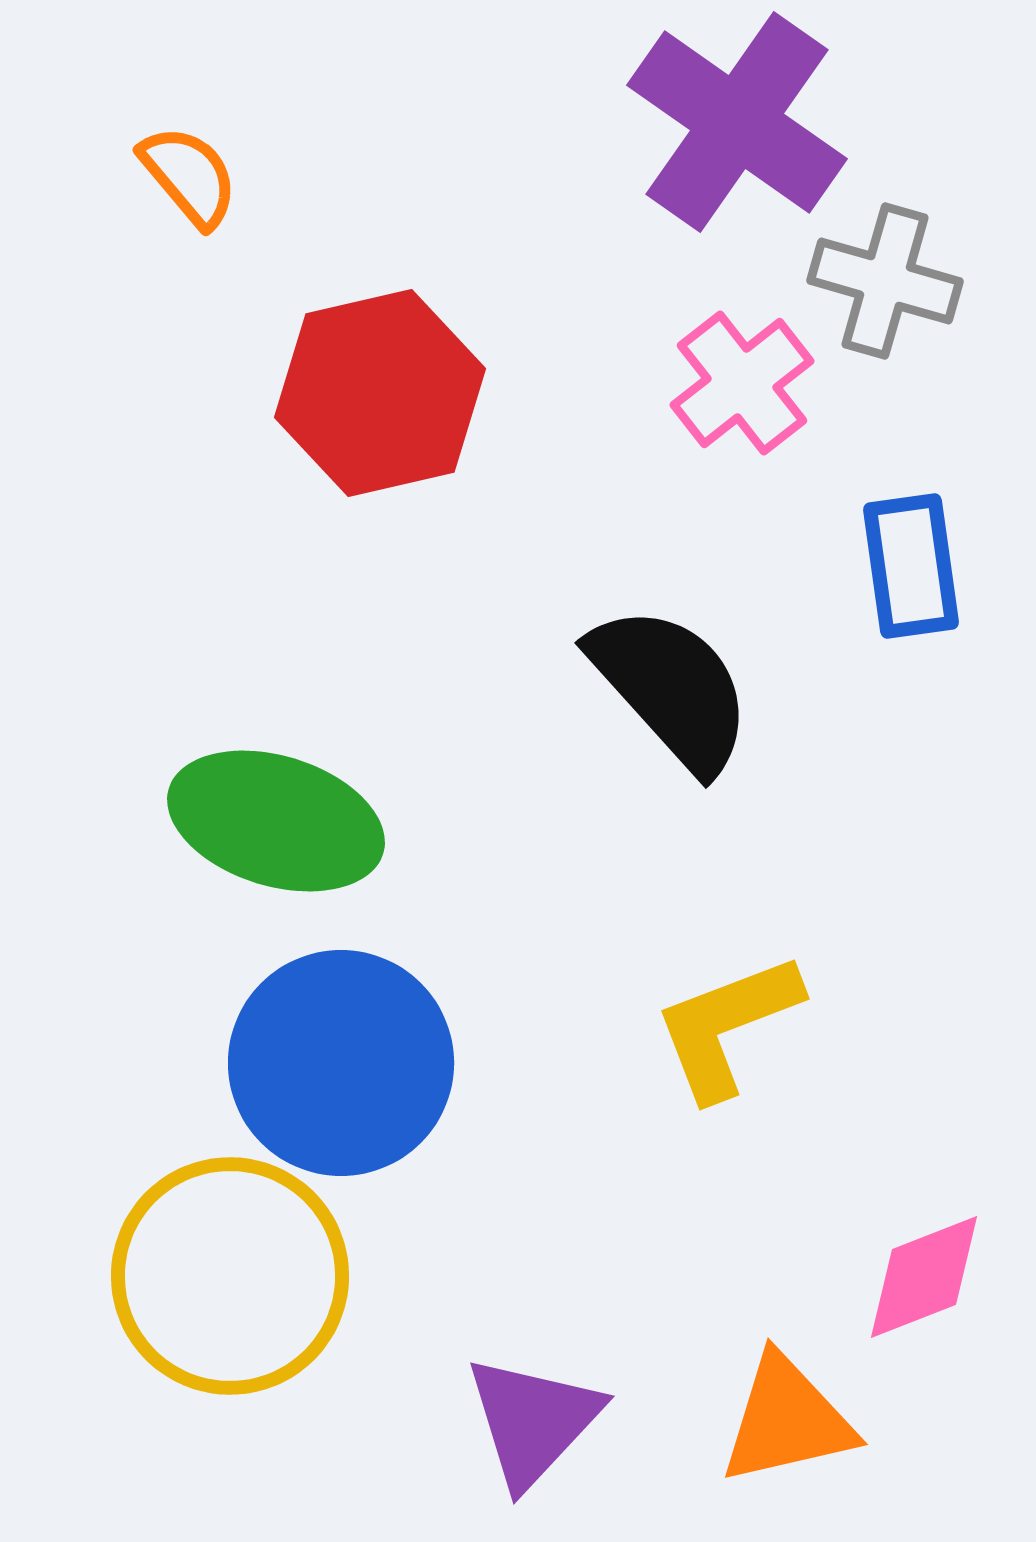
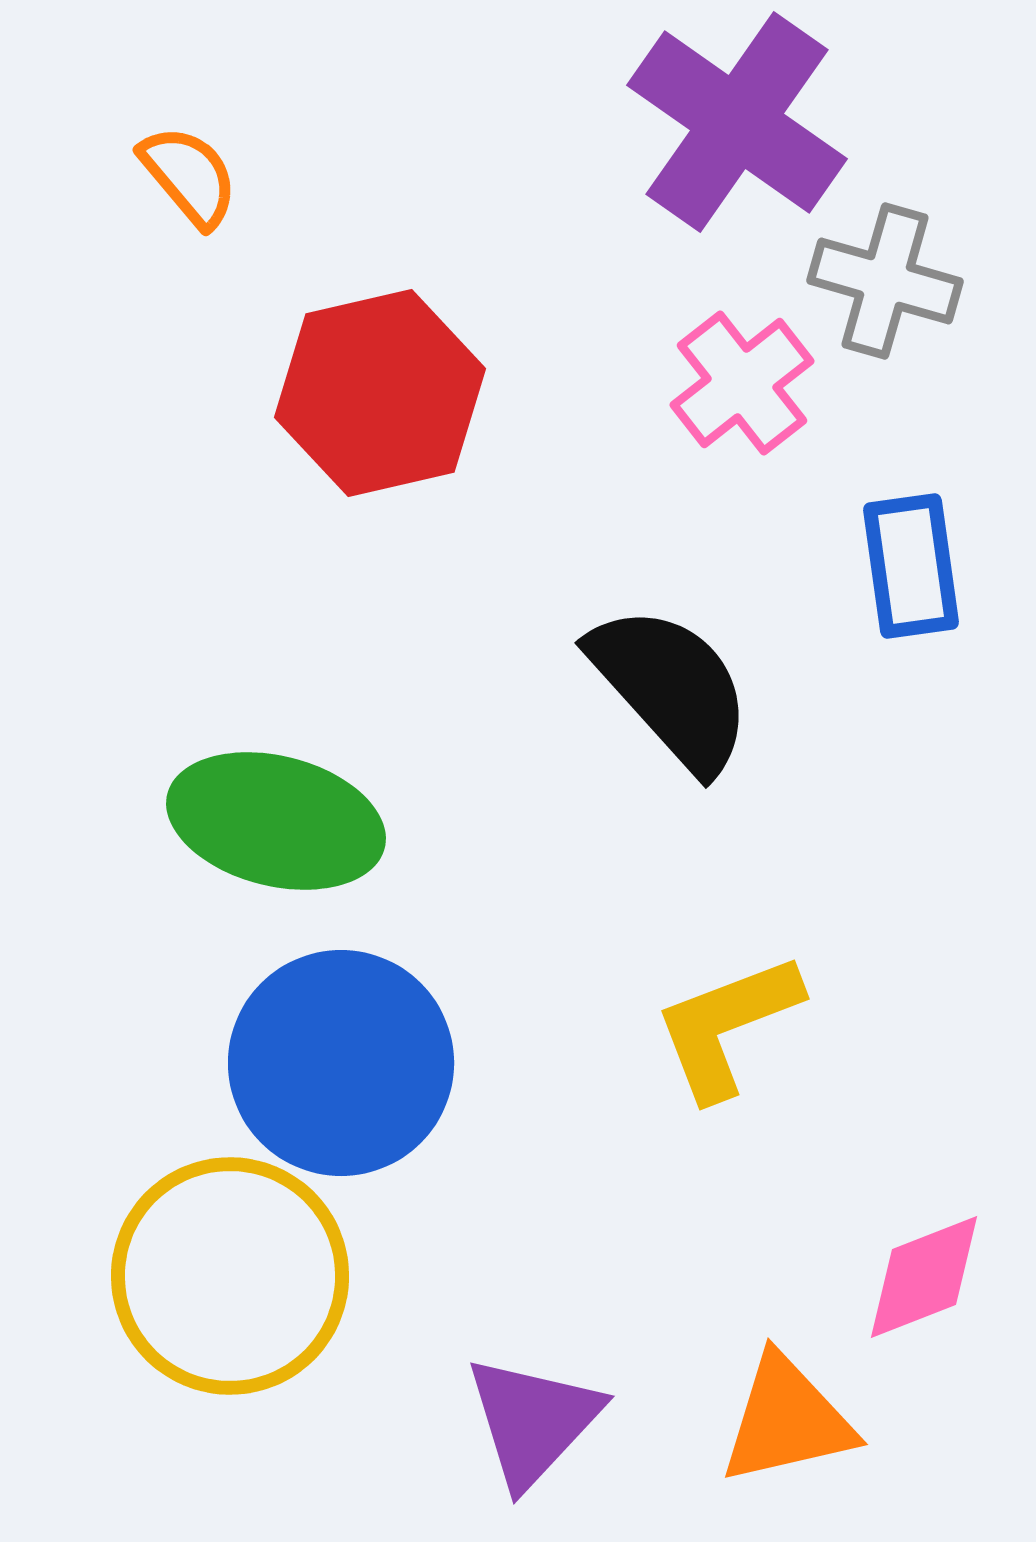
green ellipse: rotated 3 degrees counterclockwise
